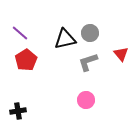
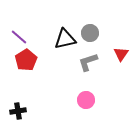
purple line: moved 1 px left, 4 px down
red triangle: rotated 14 degrees clockwise
